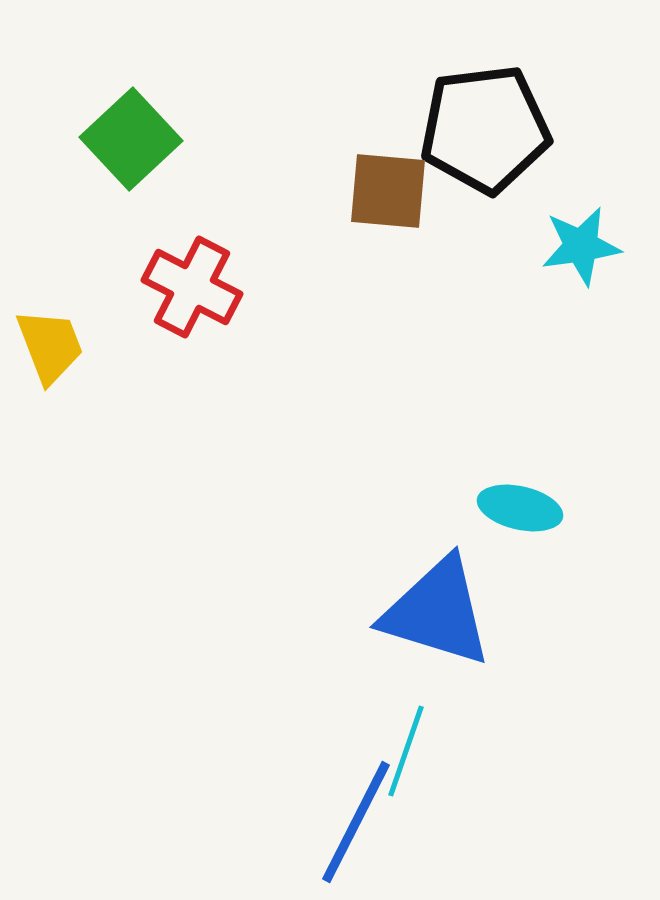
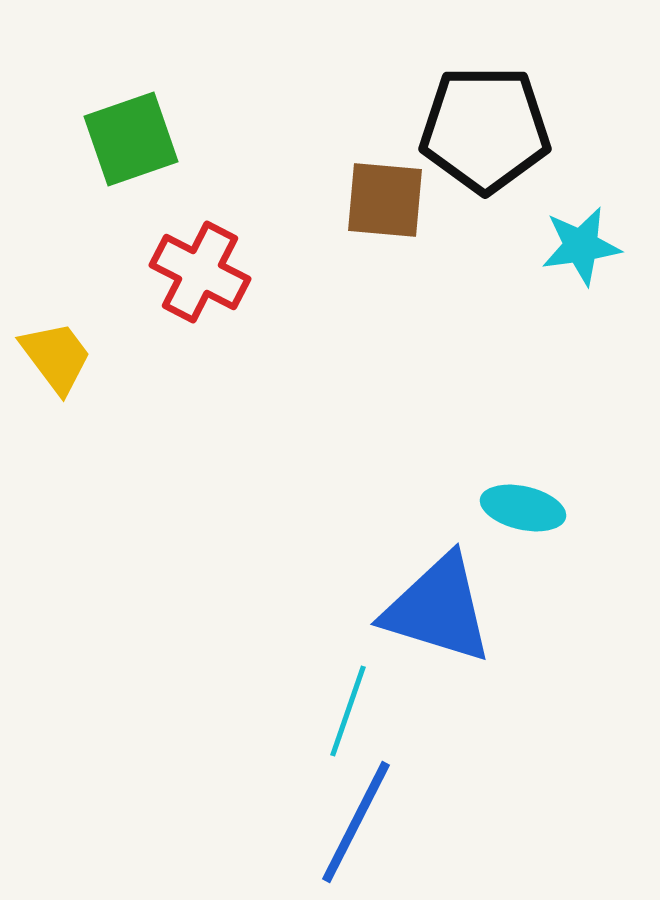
black pentagon: rotated 7 degrees clockwise
green square: rotated 24 degrees clockwise
brown square: moved 3 px left, 9 px down
red cross: moved 8 px right, 15 px up
yellow trapezoid: moved 6 px right, 11 px down; rotated 16 degrees counterclockwise
cyan ellipse: moved 3 px right
blue triangle: moved 1 px right, 3 px up
cyan line: moved 58 px left, 40 px up
